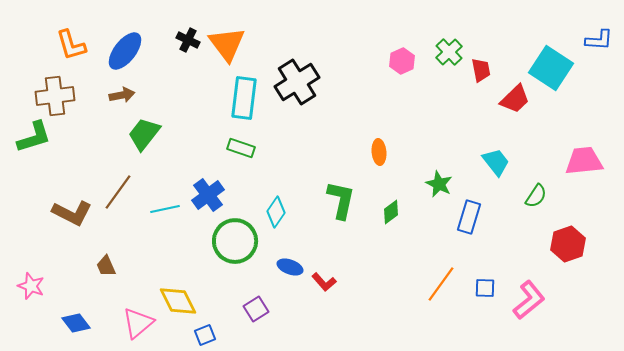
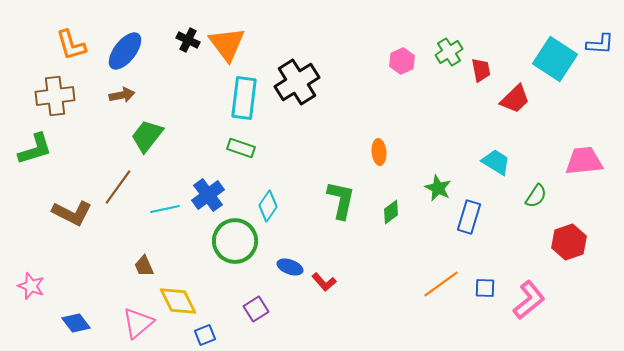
blue L-shape at (599, 40): moved 1 px right, 4 px down
green cross at (449, 52): rotated 12 degrees clockwise
cyan square at (551, 68): moved 4 px right, 9 px up
green trapezoid at (144, 134): moved 3 px right, 2 px down
green L-shape at (34, 137): moved 1 px right, 12 px down
cyan trapezoid at (496, 162): rotated 20 degrees counterclockwise
green star at (439, 184): moved 1 px left, 4 px down
brown line at (118, 192): moved 5 px up
cyan diamond at (276, 212): moved 8 px left, 6 px up
red hexagon at (568, 244): moved 1 px right, 2 px up
brown trapezoid at (106, 266): moved 38 px right
orange line at (441, 284): rotated 18 degrees clockwise
